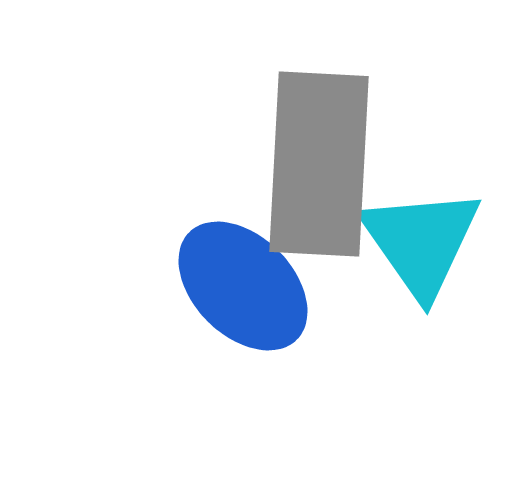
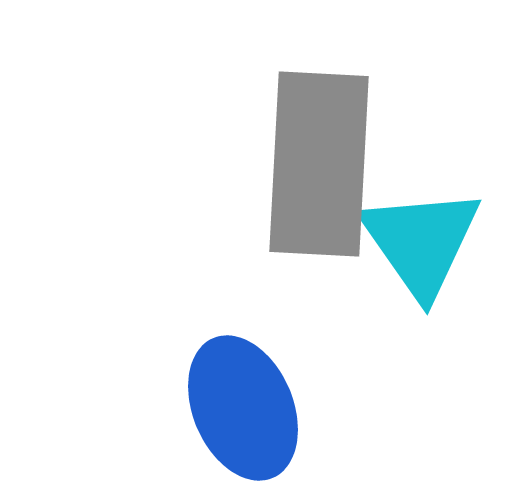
blue ellipse: moved 122 px down; rotated 22 degrees clockwise
